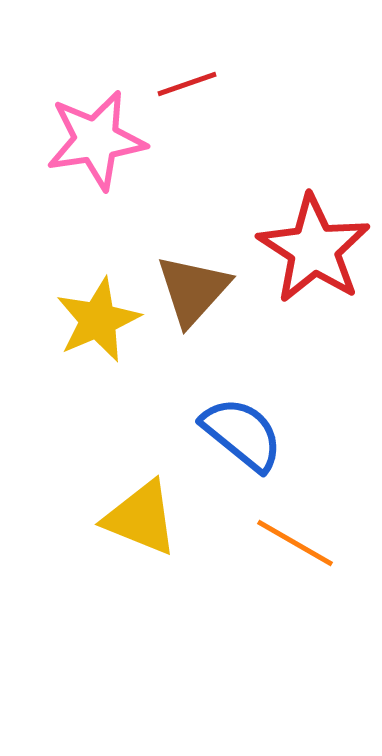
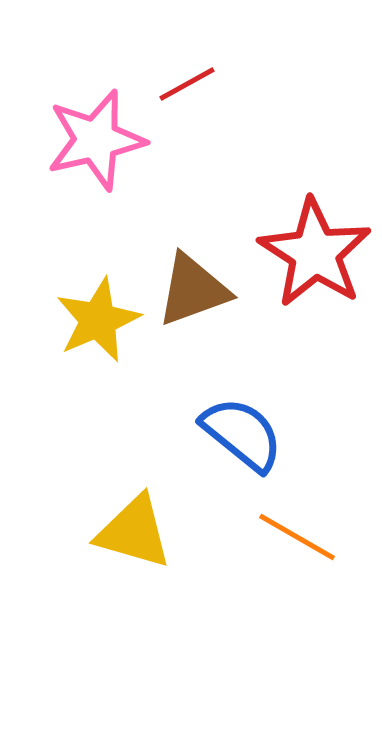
red line: rotated 10 degrees counterclockwise
pink star: rotated 4 degrees counterclockwise
red star: moved 1 px right, 4 px down
brown triangle: rotated 28 degrees clockwise
yellow triangle: moved 7 px left, 14 px down; rotated 6 degrees counterclockwise
orange line: moved 2 px right, 6 px up
